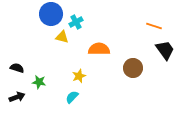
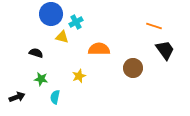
black semicircle: moved 19 px right, 15 px up
green star: moved 2 px right, 3 px up
cyan semicircle: moved 17 px left; rotated 32 degrees counterclockwise
